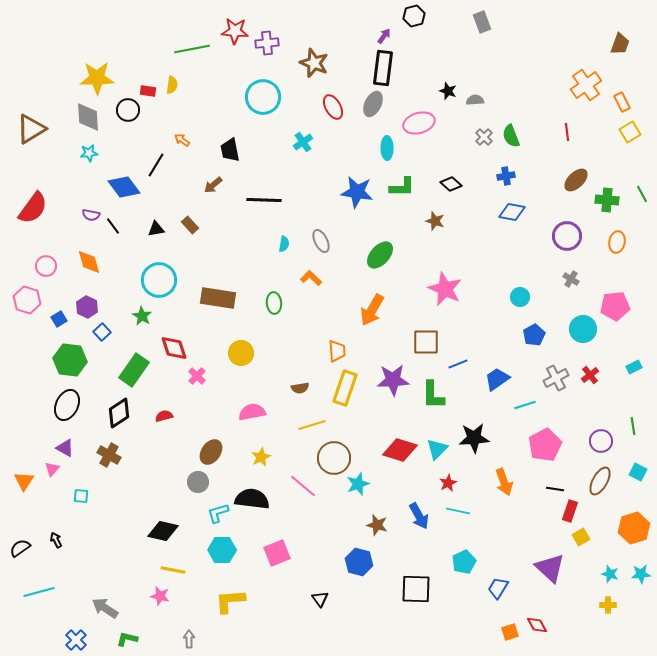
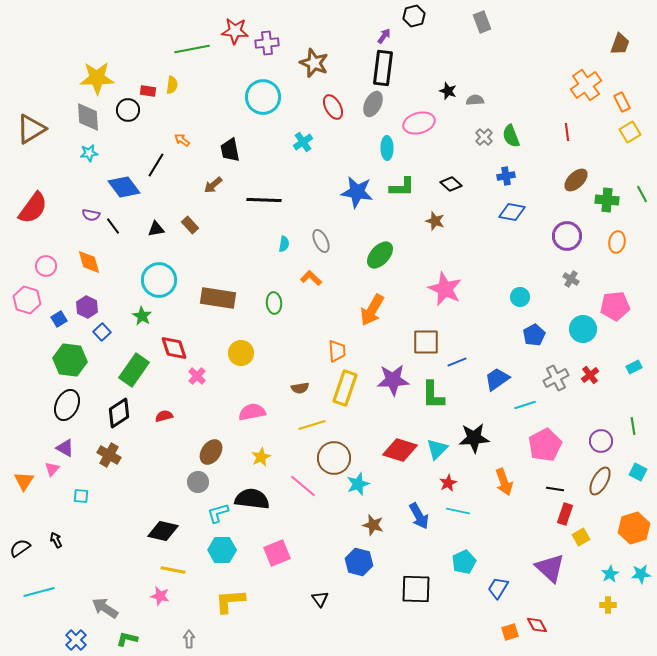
blue line at (458, 364): moved 1 px left, 2 px up
red rectangle at (570, 511): moved 5 px left, 3 px down
brown star at (377, 525): moved 4 px left
cyan star at (610, 574): rotated 24 degrees clockwise
